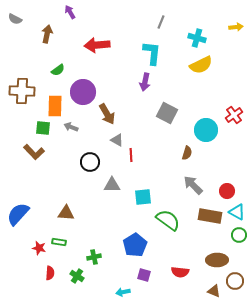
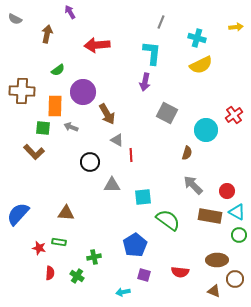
brown circle at (235, 281): moved 2 px up
